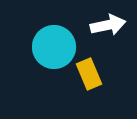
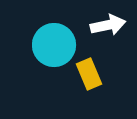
cyan circle: moved 2 px up
